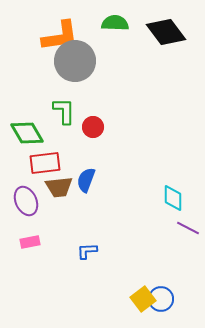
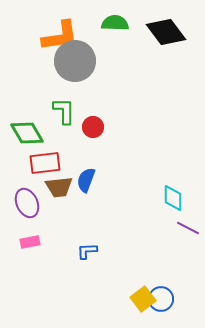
purple ellipse: moved 1 px right, 2 px down
